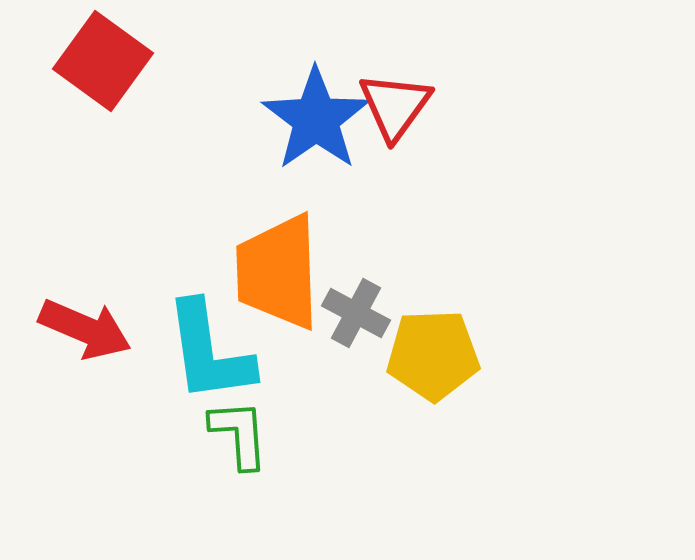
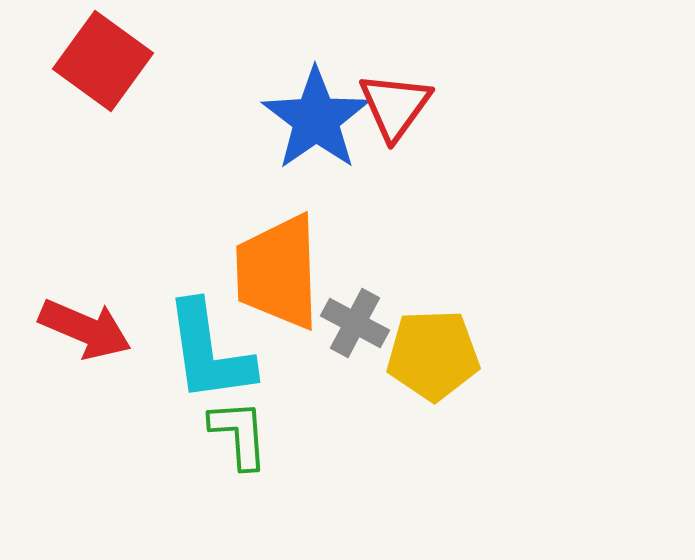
gray cross: moved 1 px left, 10 px down
